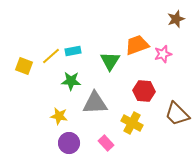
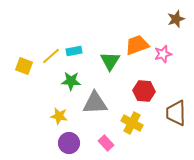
cyan rectangle: moved 1 px right
brown trapezoid: moved 1 px left, 1 px up; rotated 44 degrees clockwise
